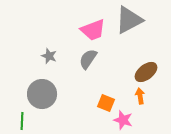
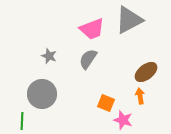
pink trapezoid: moved 1 px left, 1 px up
